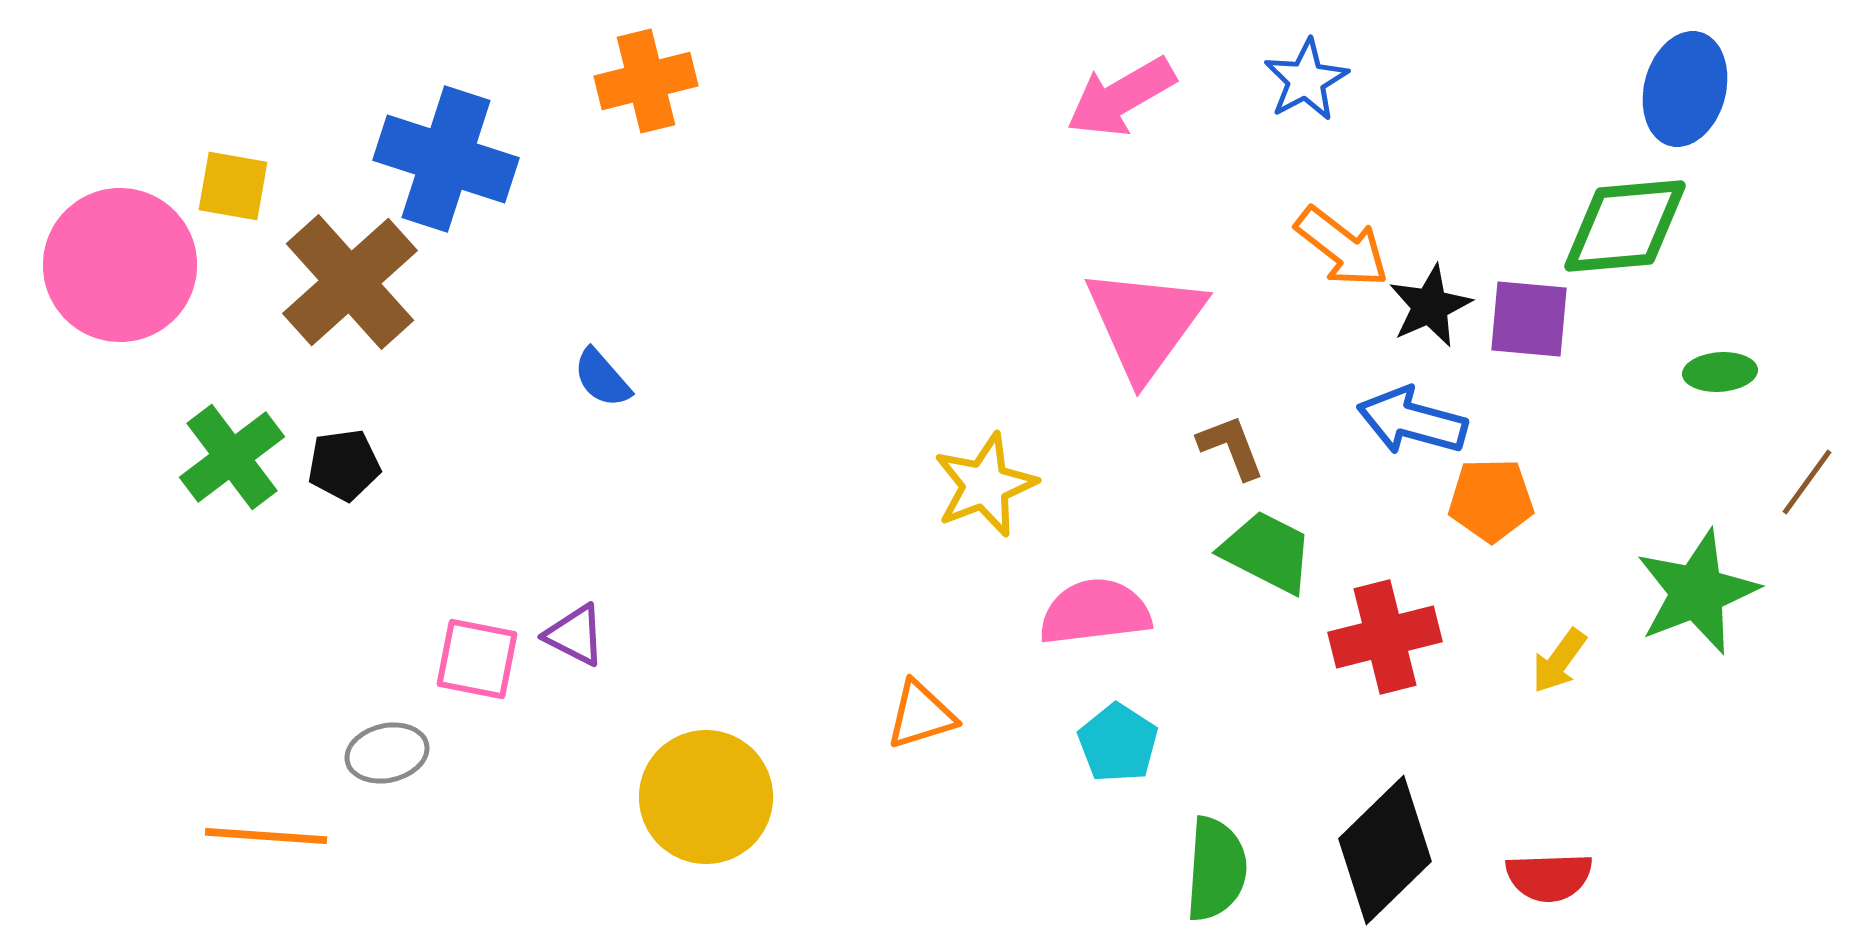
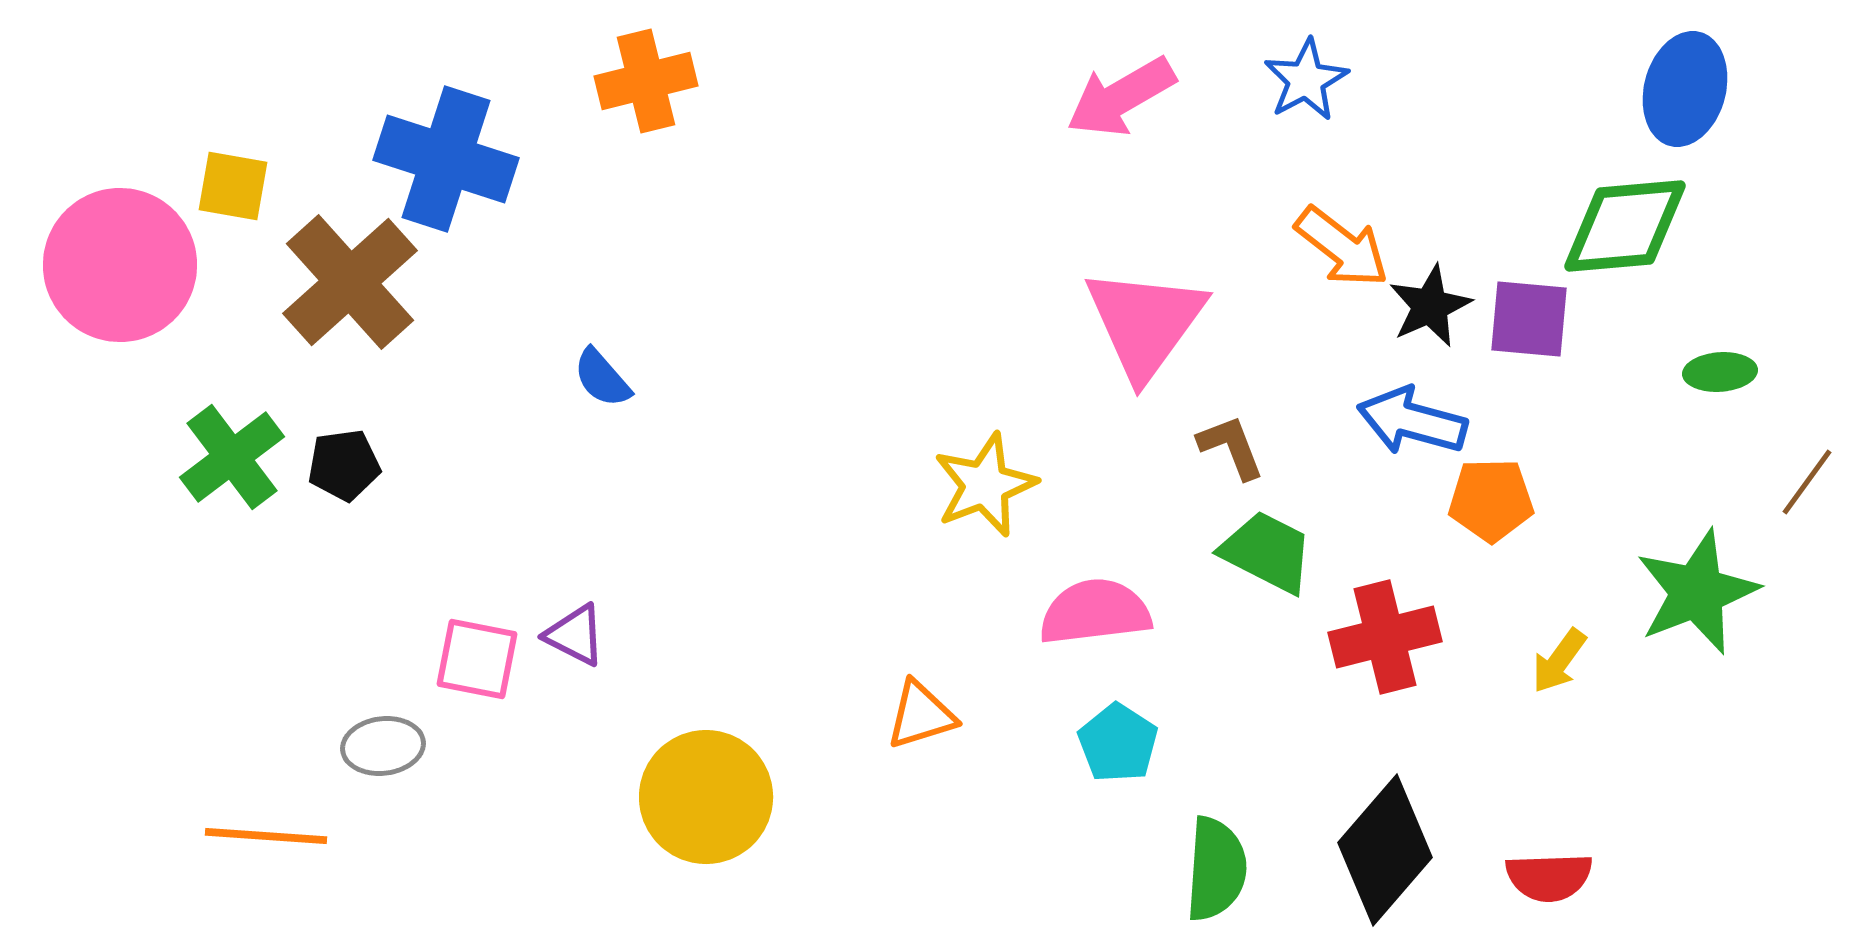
gray ellipse: moved 4 px left, 7 px up; rotated 6 degrees clockwise
black diamond: rotated 5 degrees counterclockwise
